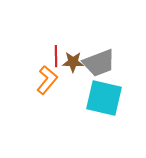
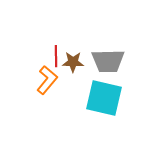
gray trapezoid: moved 9 px right, 2 px up; rotated 20 degrees clockwise
